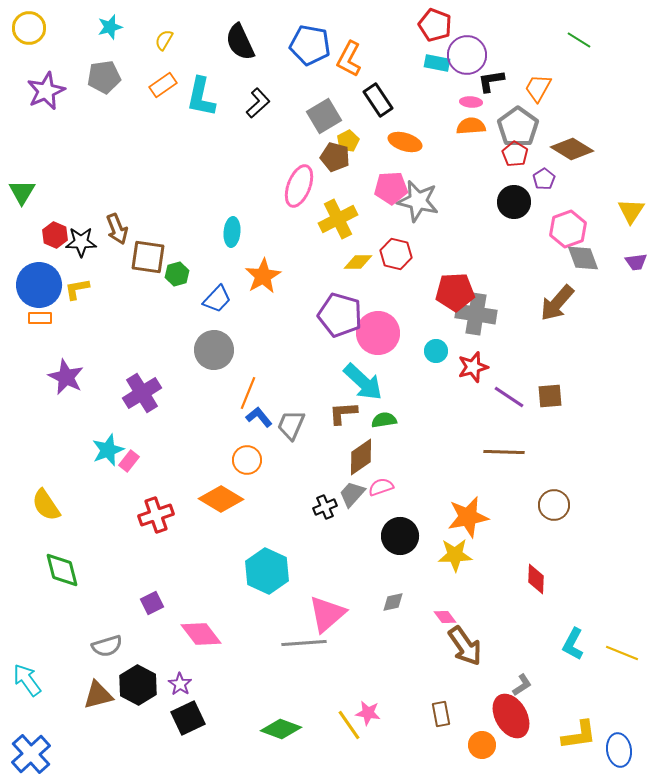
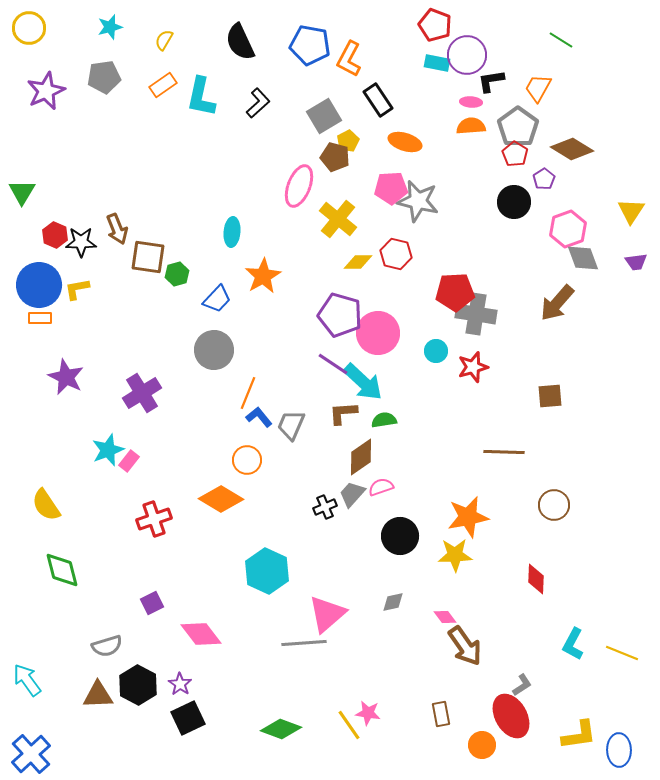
green line at (579, 40): moved 18 px left
yellow cross at (338, 219): rotated 24 degrees counterclockwise
purple line at (509, 397): moved 176 px left, 33 px up
red cross at (156, 515): moved 2 px left, 4 px down
brown triangle at (98, 695): rotated 12 degrees clockwise
blue ellipse at (619, 750): rotated 8 degrees clockwise
